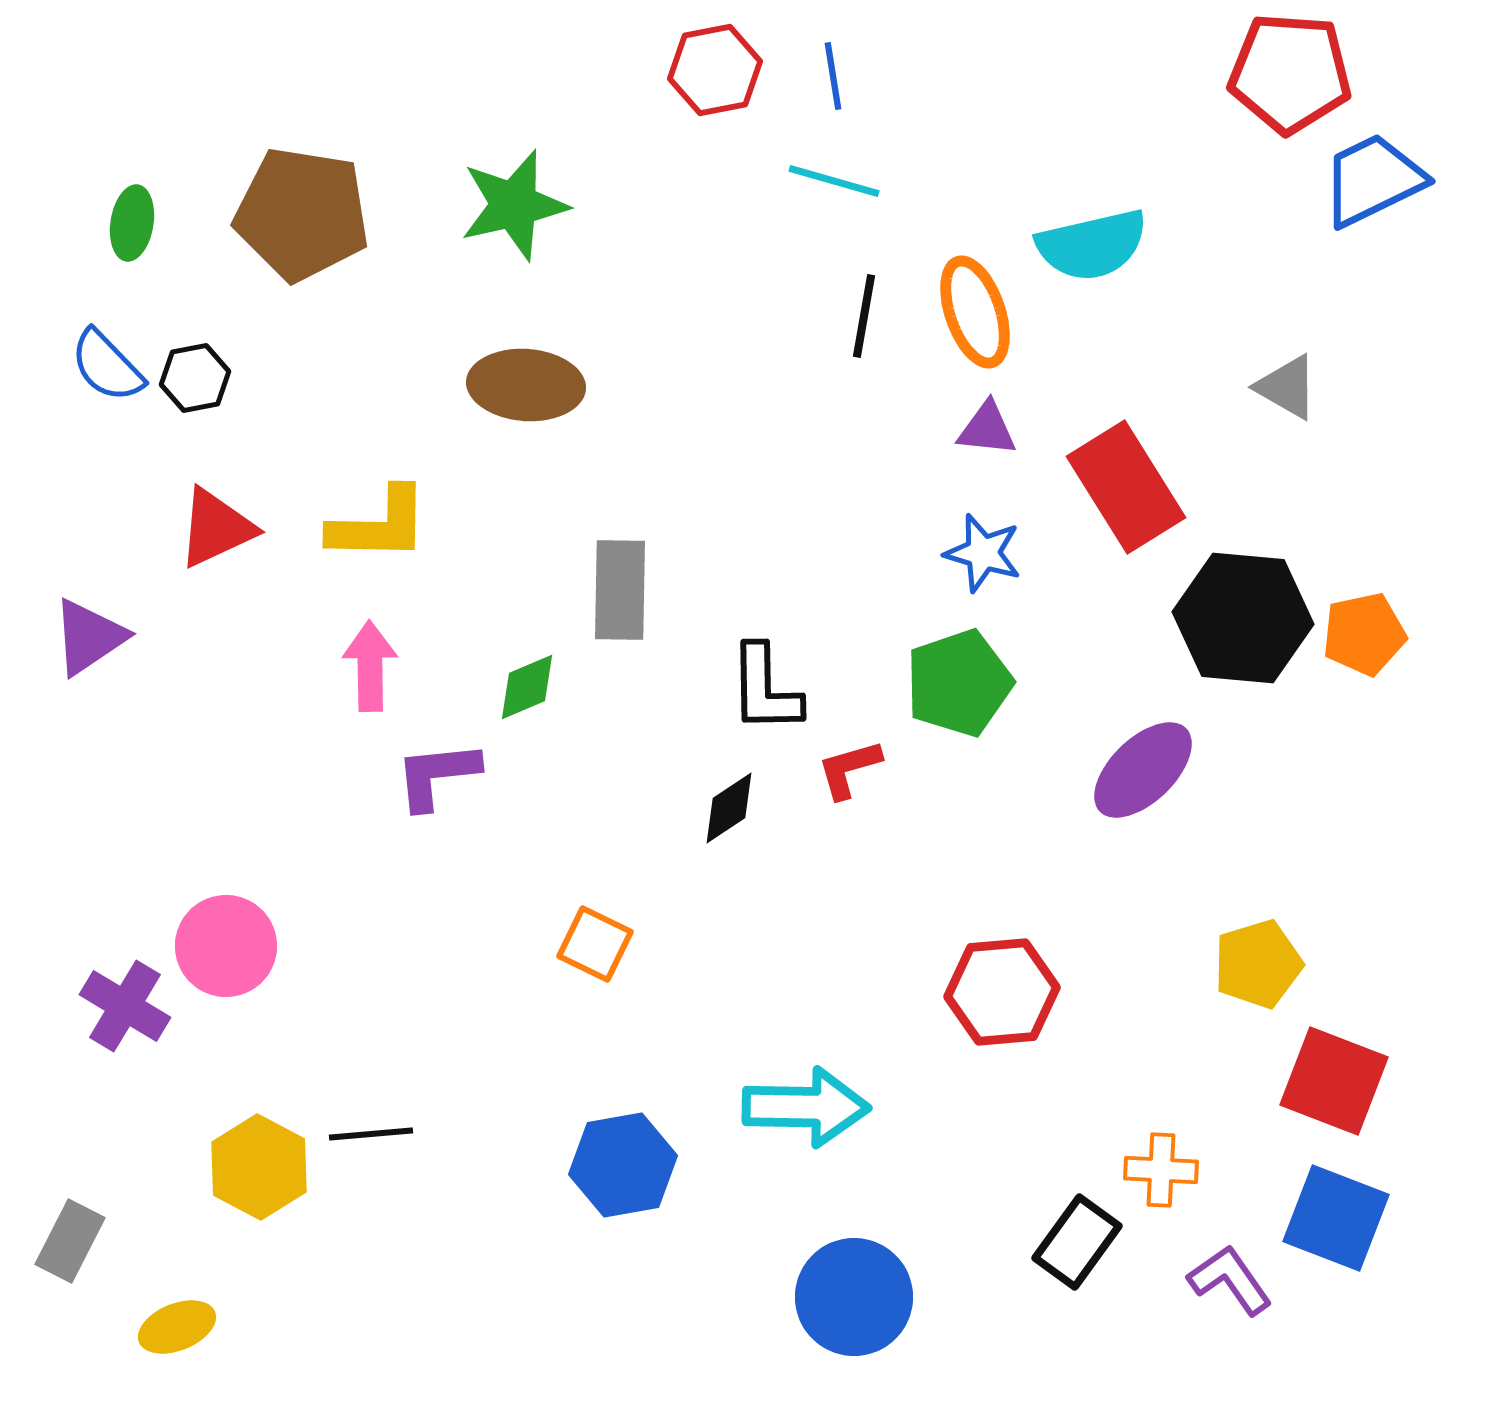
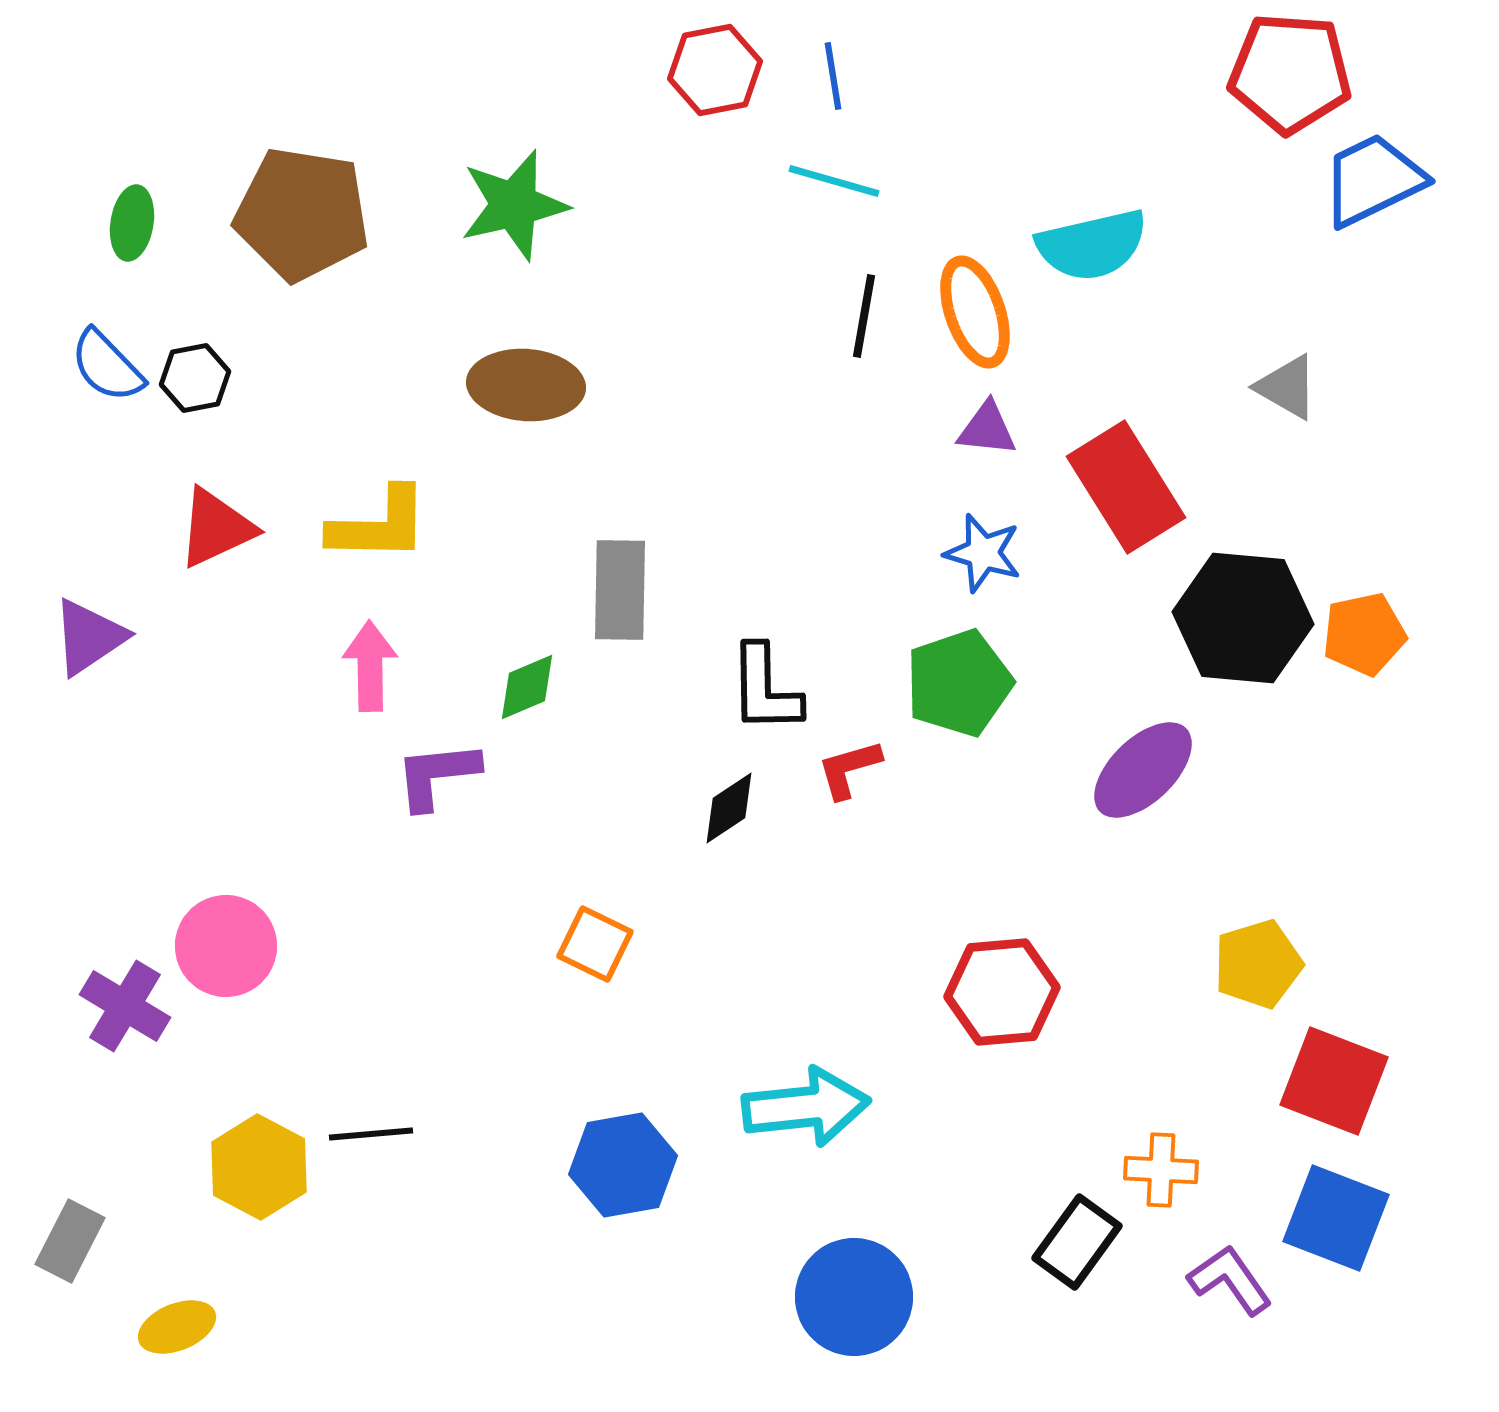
cyan arrow at (806, 1107): rotated 7 degrees counterclockwise
